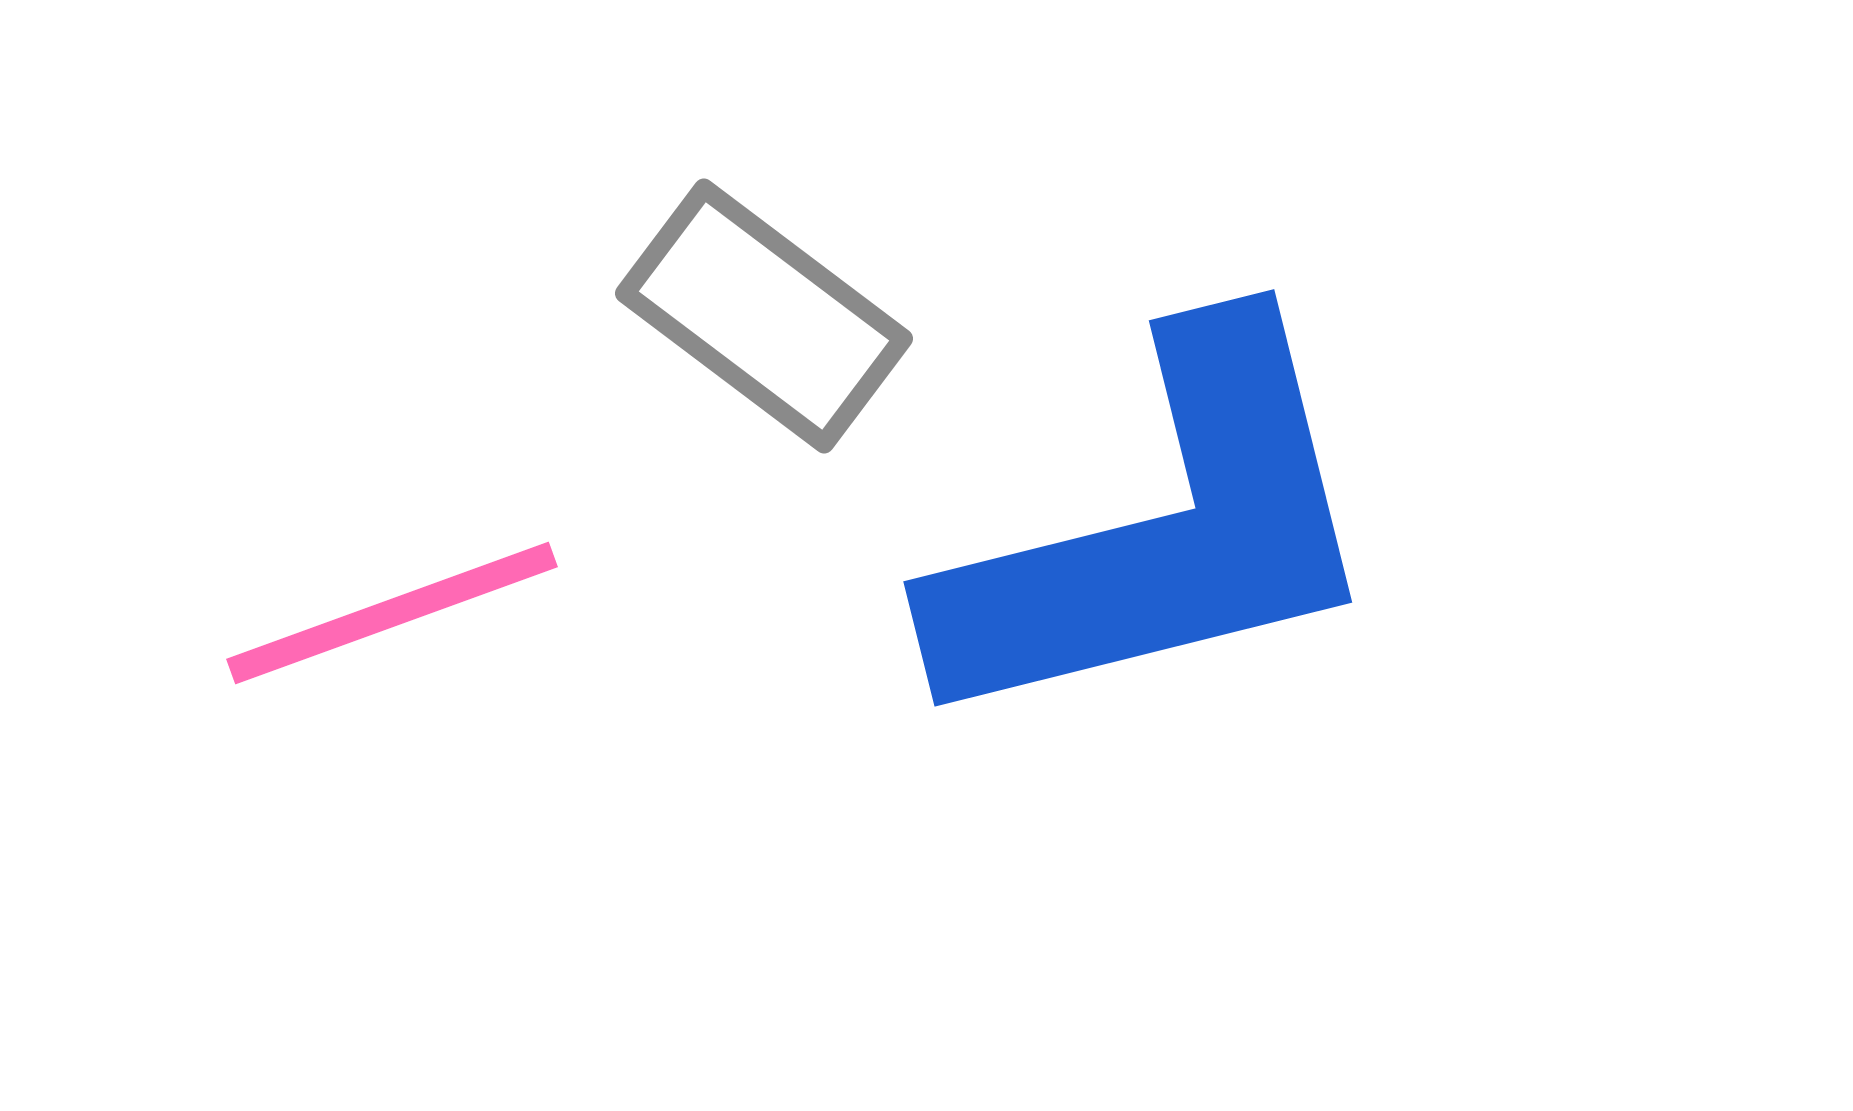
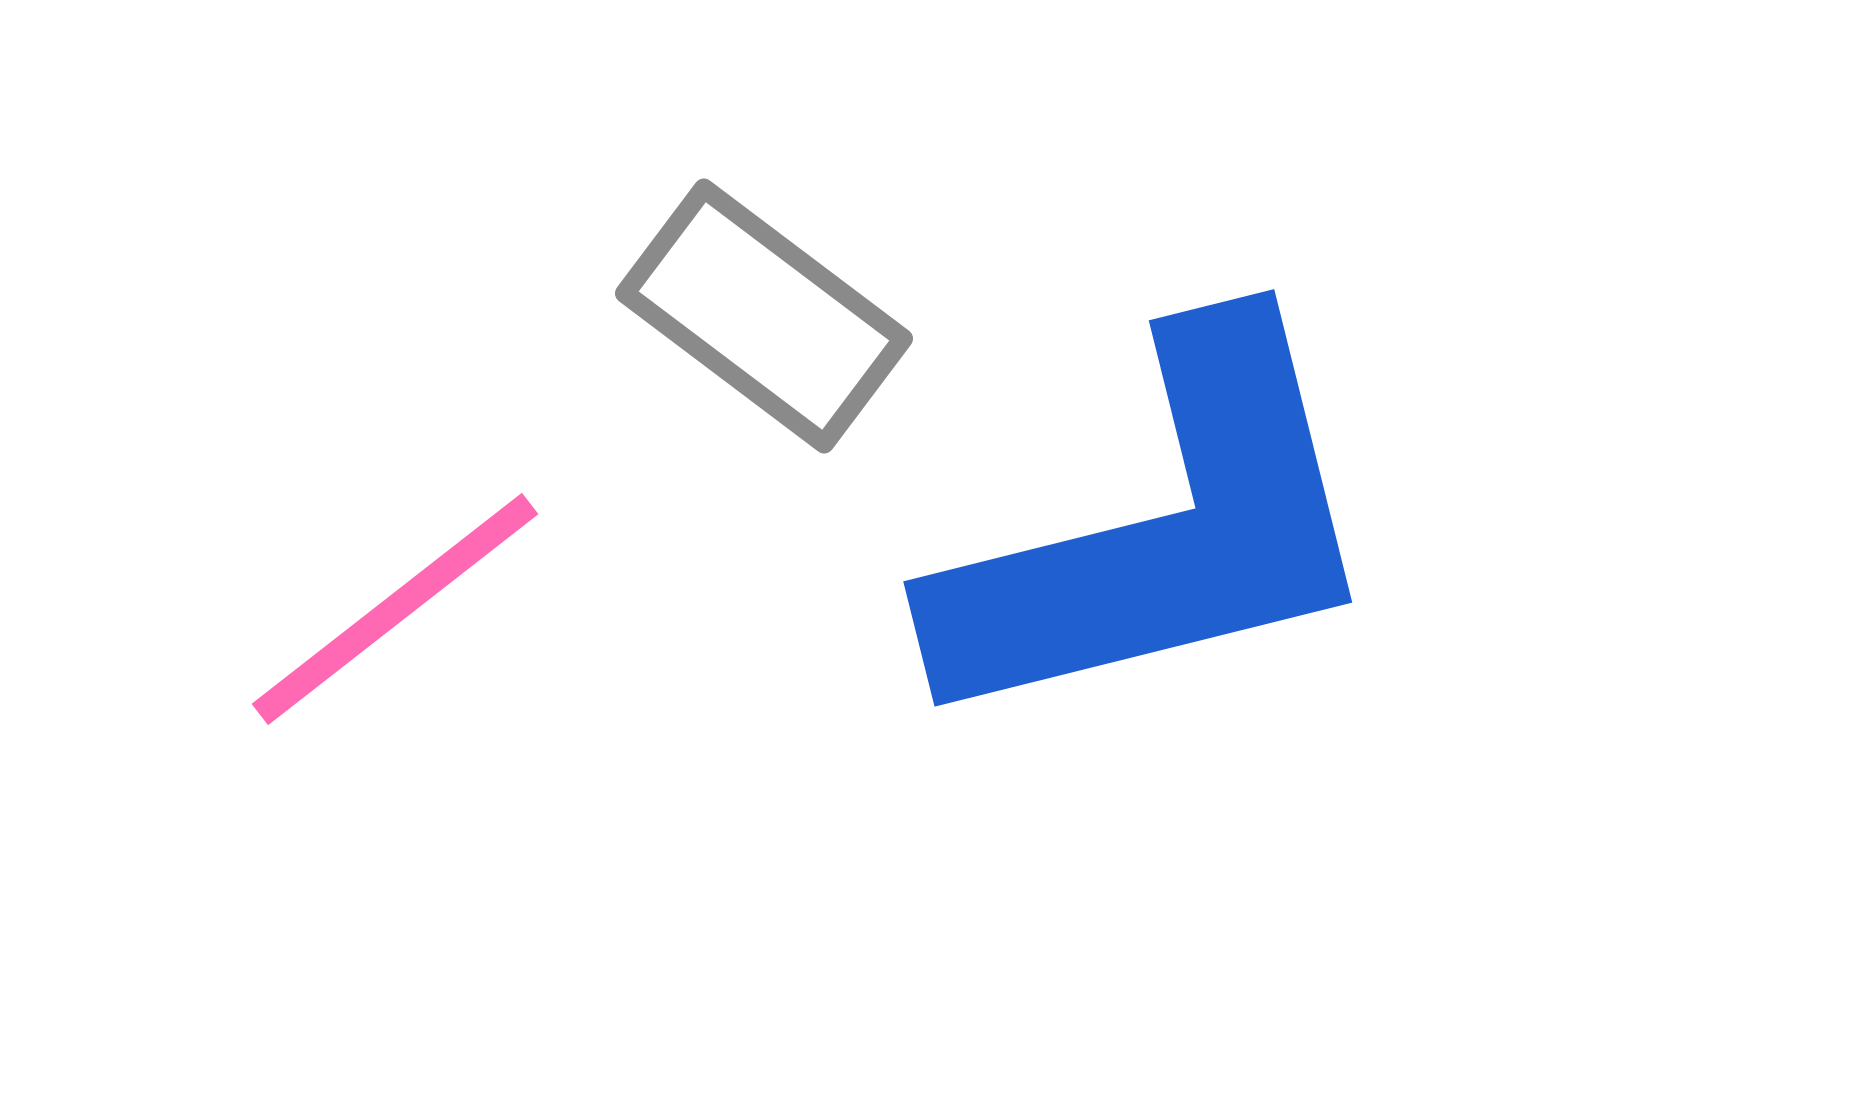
pink line: moved 3 px right, 4 px up; rotated 18 degrees counterclockwise
